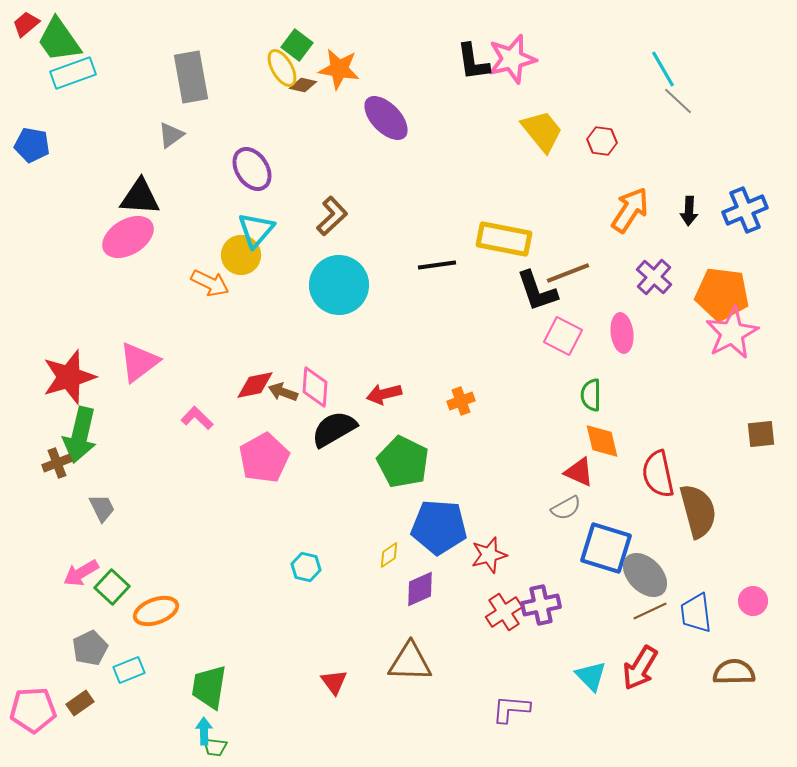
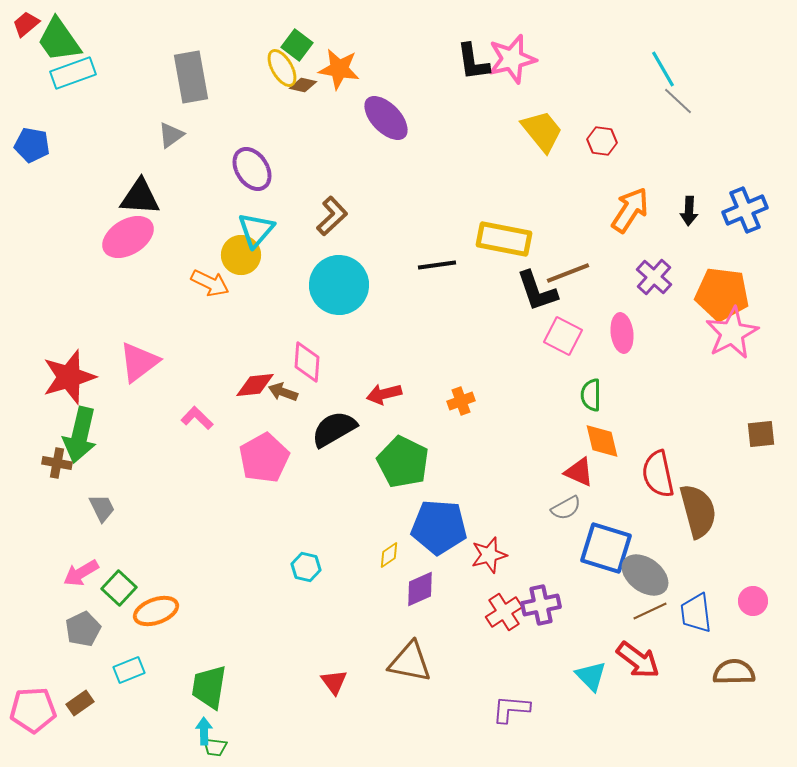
red diamond at (255, 385): rotated 6 degrees clockwise
pink diamond at (315, 387): moved 8 px left, 25 px up
brown cross at (57, 463): rotated 32 degrees clockwise
gray ellipse at (645, 575): rotated 9 degrees counterclockwise
green square at (112, 587): moved 7 px right, 1 px down
gray pentagon at (90, 648): moved 7 px left, 19 px up
brown triangle at (410, 662): rotated 9 degrees clockwise
red arrow at (640, 668): moved 2 px left, 8 px up; rotated 84 degrees counterclockwise
